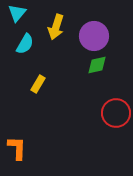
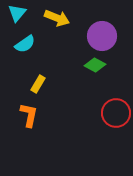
yellow arrow: moved 1 px right, 9 px up; rotated 85 degrees counterclockwise
purple circle: moved 8 px right
cyan semicircle: rotated 25 degrees clockwise
green diamond: moved 2 px left; rotated 40 degrees clockwise
orange L-shape: moved 12 px right, 33 px up; rotated 10 degrees clockwise
